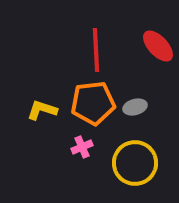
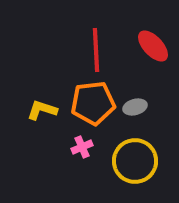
red ellipse: moved 5 px left
yellow circle: moved 2 px up
